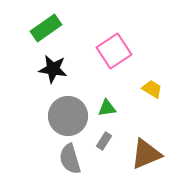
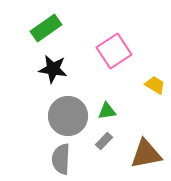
yellow trapezoid: moved 3 px right, 4 px up
green triangle: moved 3 px down
gray rectangle: rotated 12 degrees clockwise
brown triangle: rotated 12 degrees clockwise
gray semicircle: moved 9 px left; rotated 20 degrees clockwise
